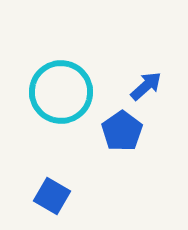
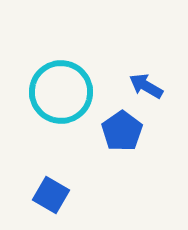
blue arrow: rotated 108 degrees counterclockwise
blue square: moved 1 px left, 1 px up
